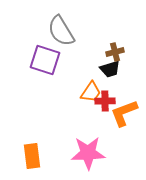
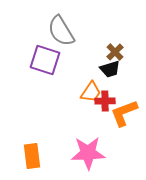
brown cross: rotated 30 degrees counterclockwise
